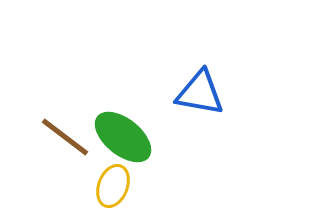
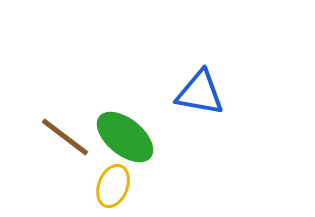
green ellipse: moved 2 px right
